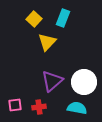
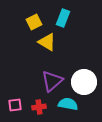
yellow square: moved 3 px down; rotated 21 degrees clockwise
yellow triangle: rotated 42 degrees counterclockwise
cyan semicircle: moved 9 px left, 4 px up
